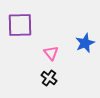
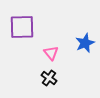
purple square: moved 2 px right, 2 px down
